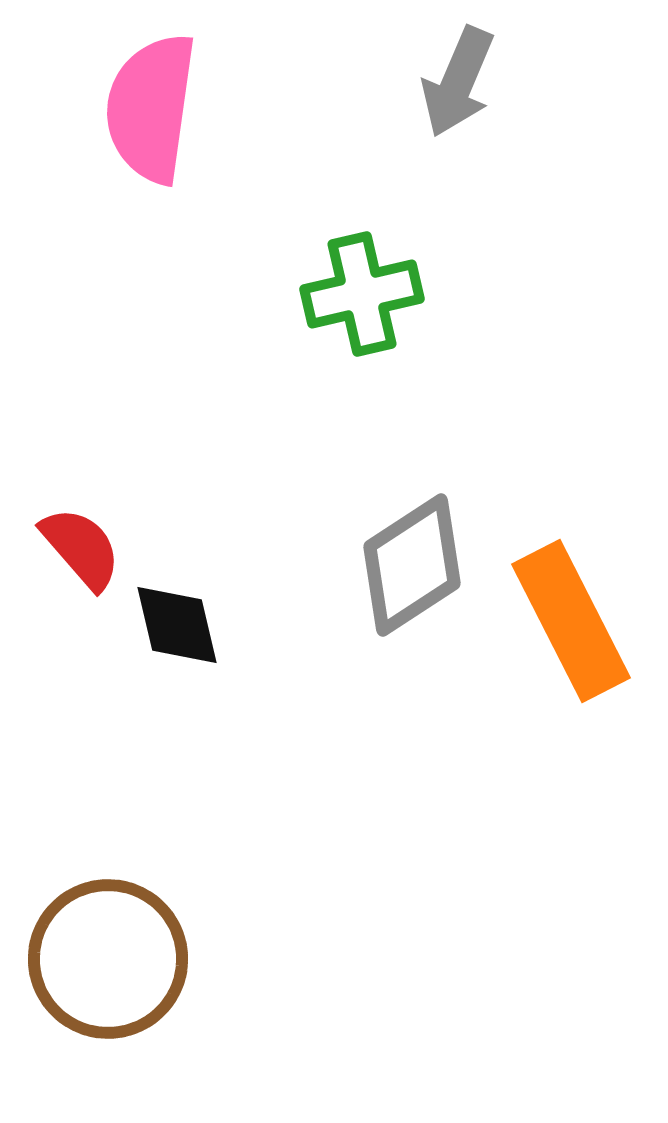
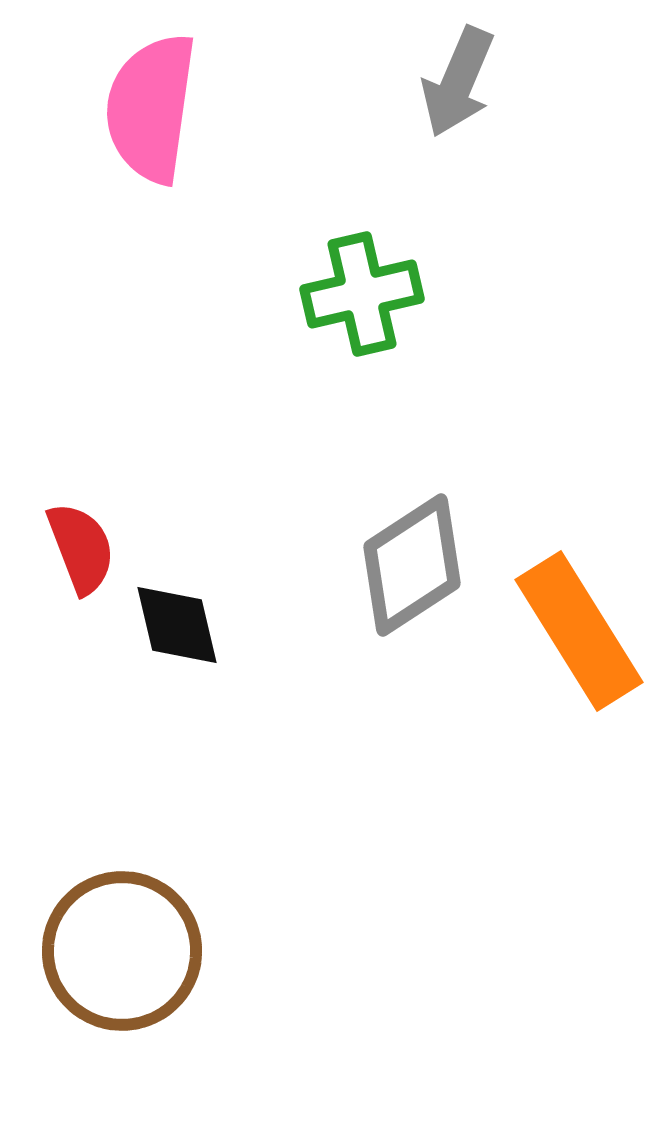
red semicircle: rotated 20 degrees clockwise
orange rectangle: moved 8 px right, 10 px down; rotated 5 degrees counterclockwise
brown circle: moved 14 px right, 8 px up
